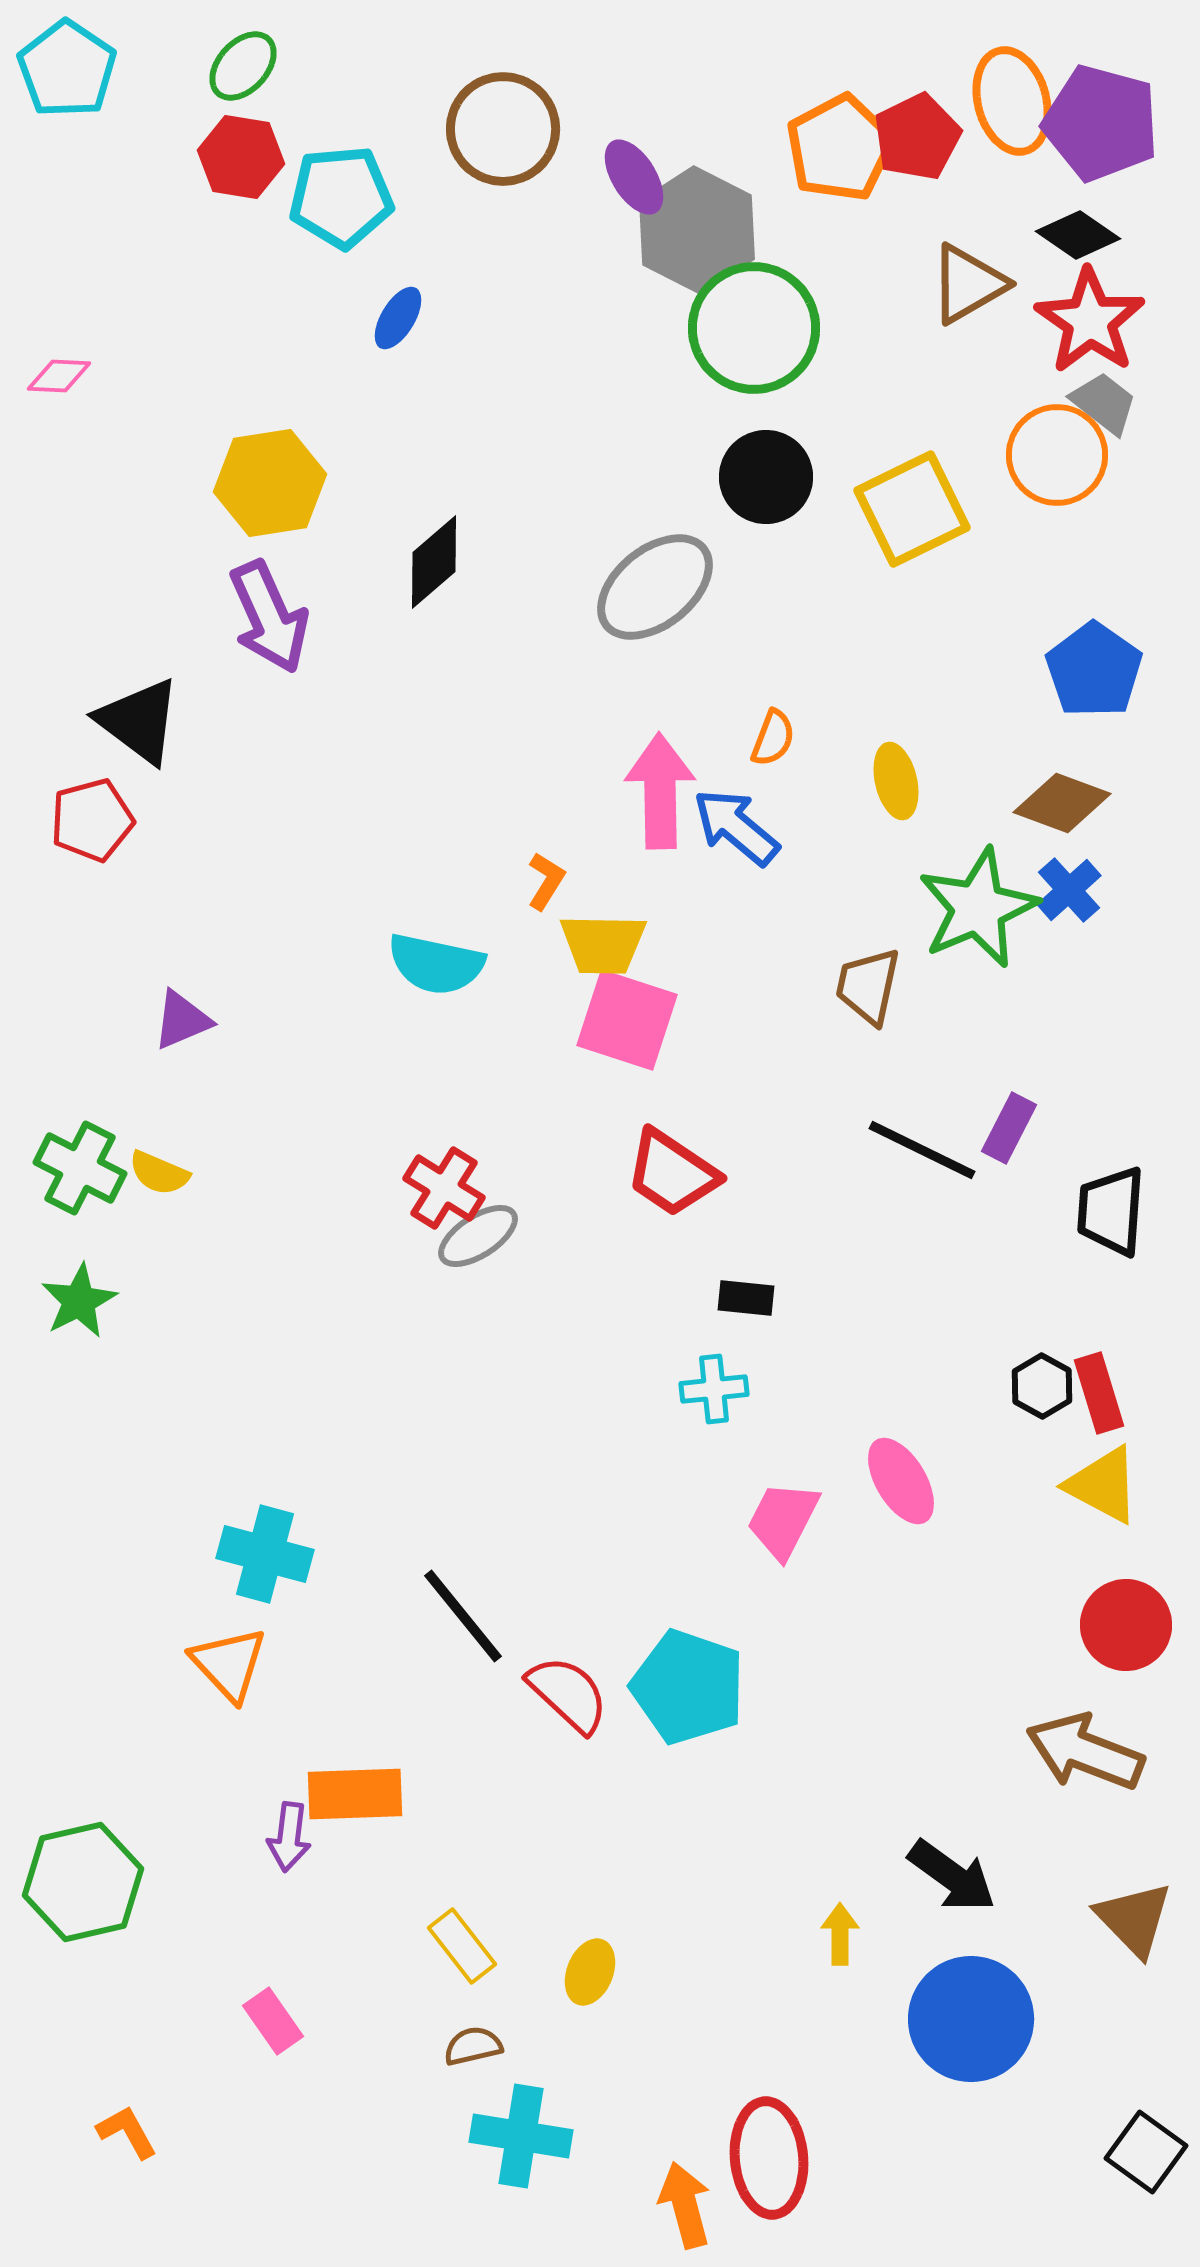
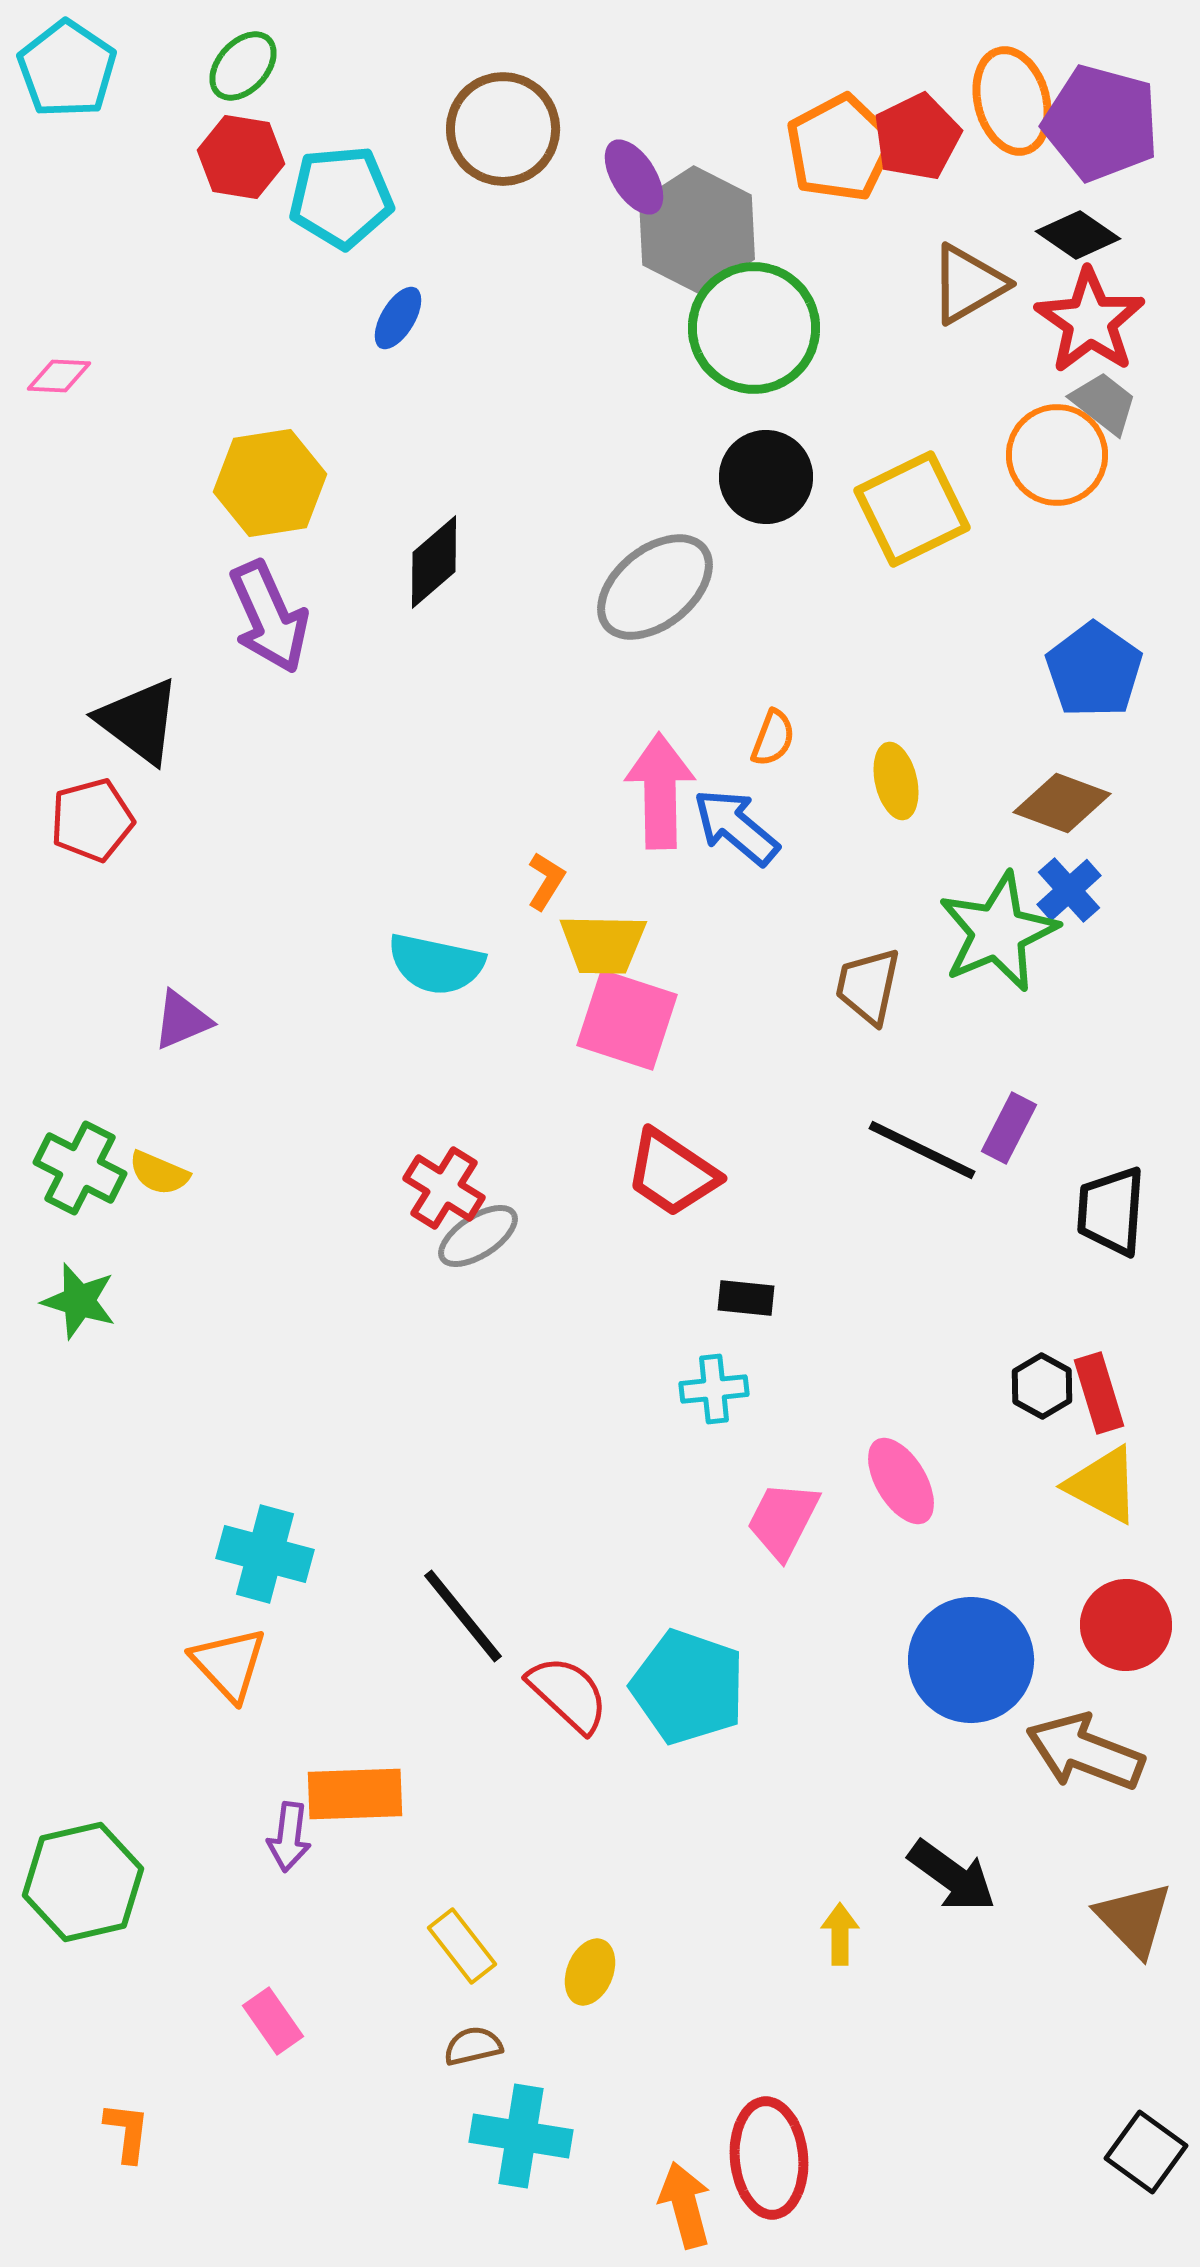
green star at (978, 908): moved 20 px right, 24 px down
green star at (79, 1301): rotated 28 degrees counterclockwise
blue circle at (971, 2019): moved 359 px up
orange L-shape at (127, 2132): rotated 36 degrees clockwise
